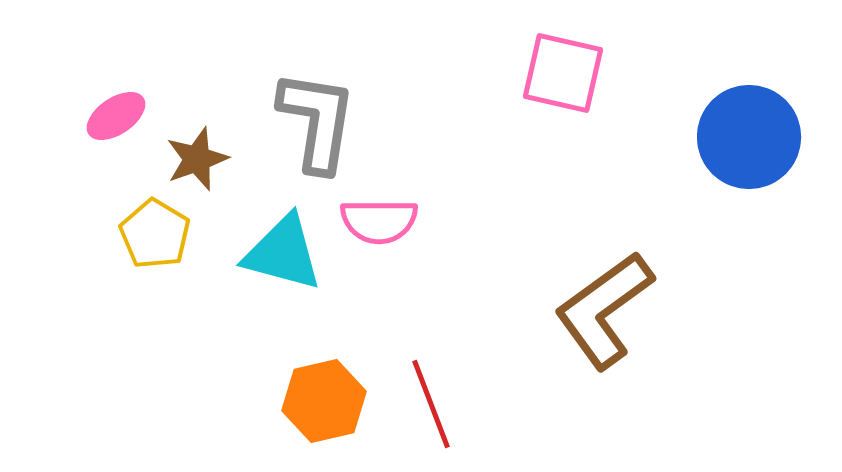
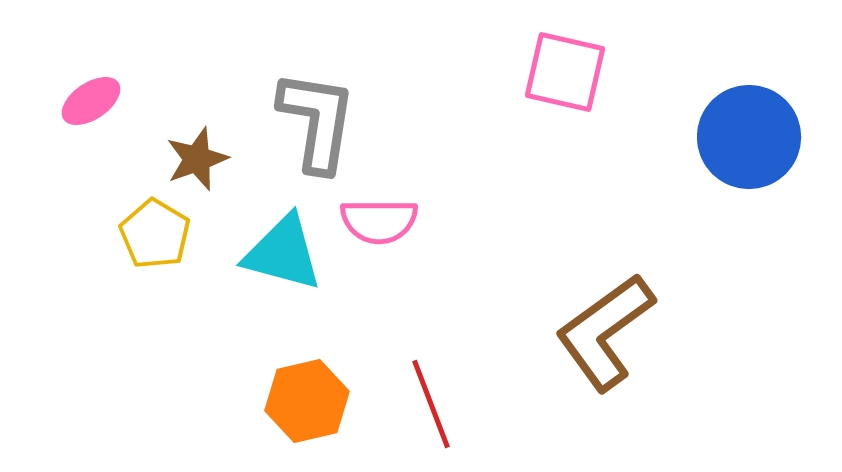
pink square: moved 2 px right, 1 px up
pink ellipse: moved 25 px left, 15 px up
brown L-shape: moved 1 px right, 22 px down
orange hexagon: moved 17 px left
